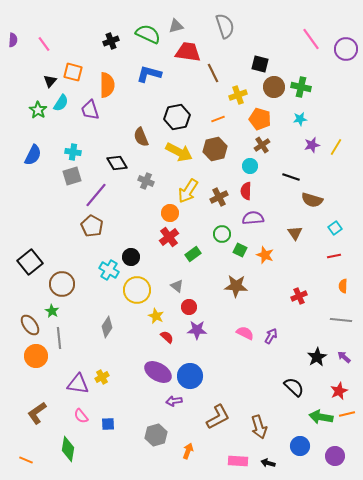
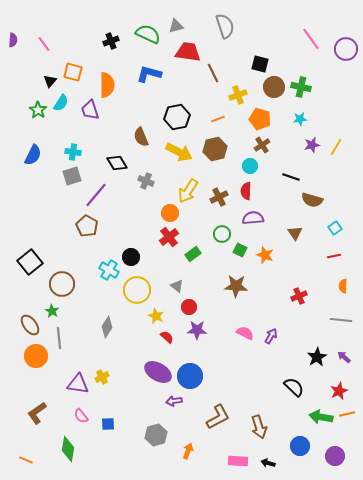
brown pentagon at (92, 226): moved 5 px left
